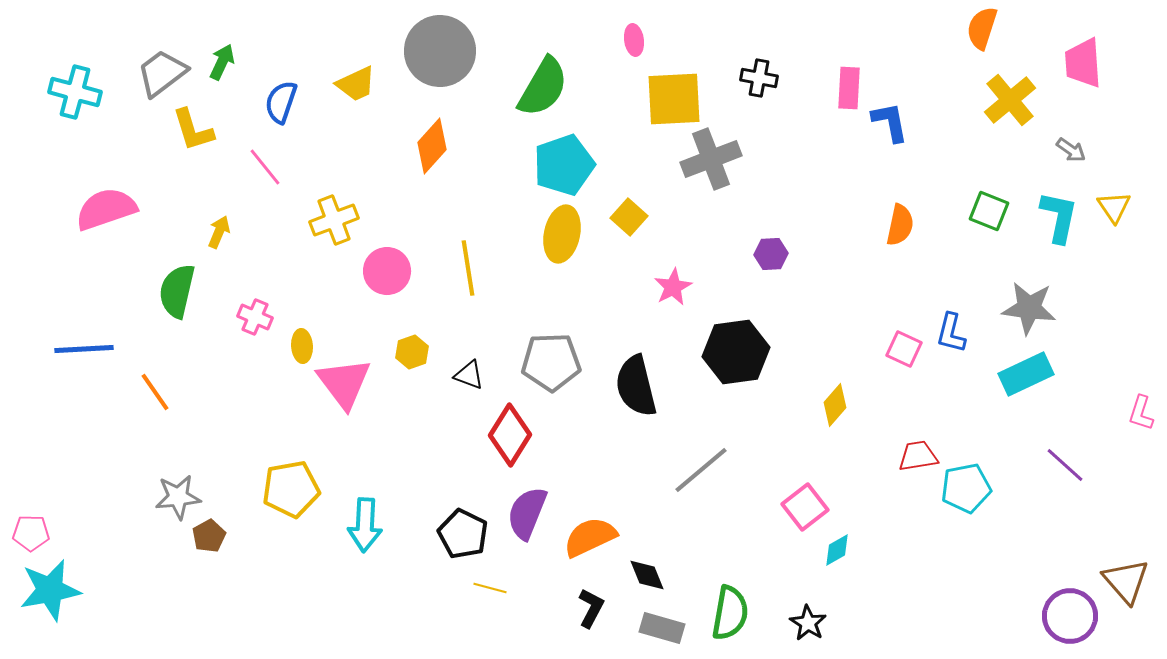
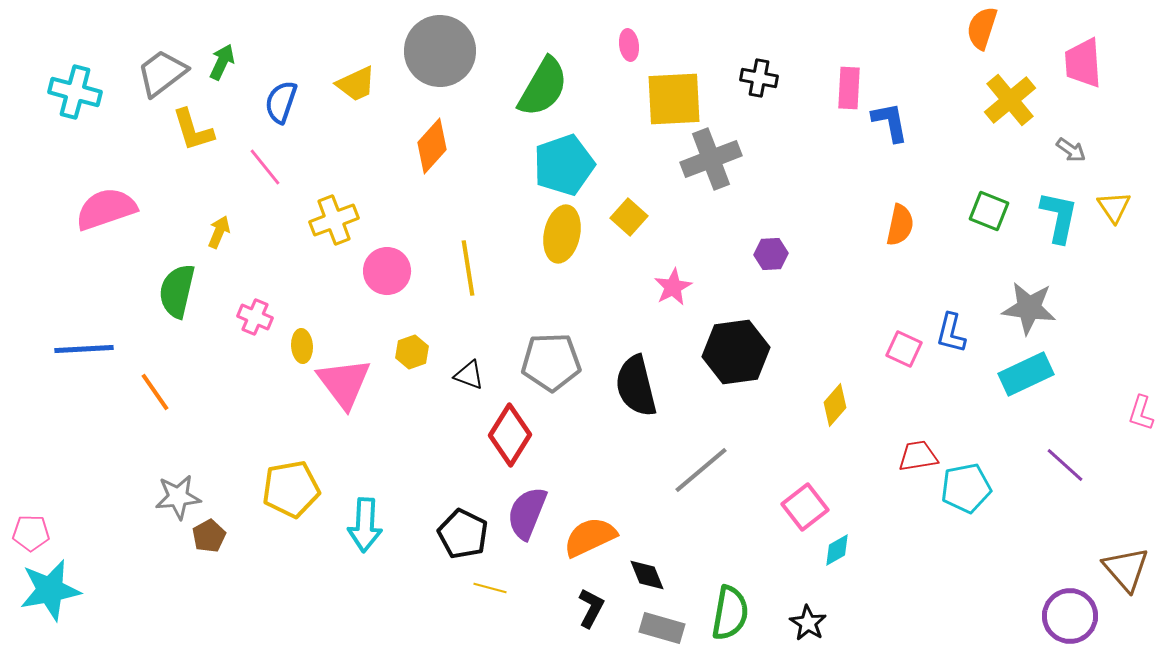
pink ellipse at (634, 40): moved 5 px left, 5 px down
brown triangle at (1126, 581): moved 12 px up
